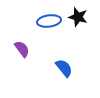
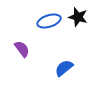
blue ellipse: rotated 10 degrees counterclockwise
blue semicircle: rotated 90 degrees counterclockwise
